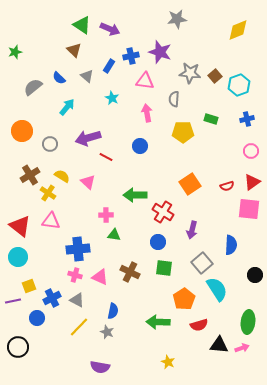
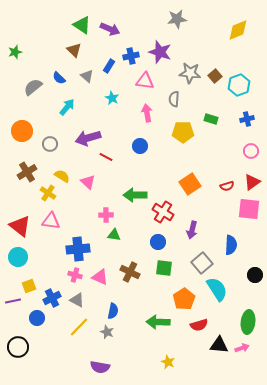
brown cross at (30, 175): moved 3 px left, 3 px up
